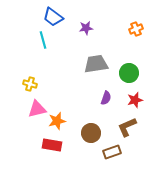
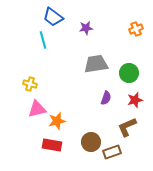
brown circle: moved 9 px down
